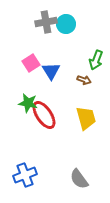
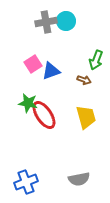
cyan circle: moved 3 px up
pink square: moved 2 px right, 1 px down
blue triangle: rotated 42 degrees clockwise
yellow trapezoid: moved 1 px up
blue cross: moved 1 px right, 7 px down
gray semicircle: rotated 65 degrees counterclockwise
